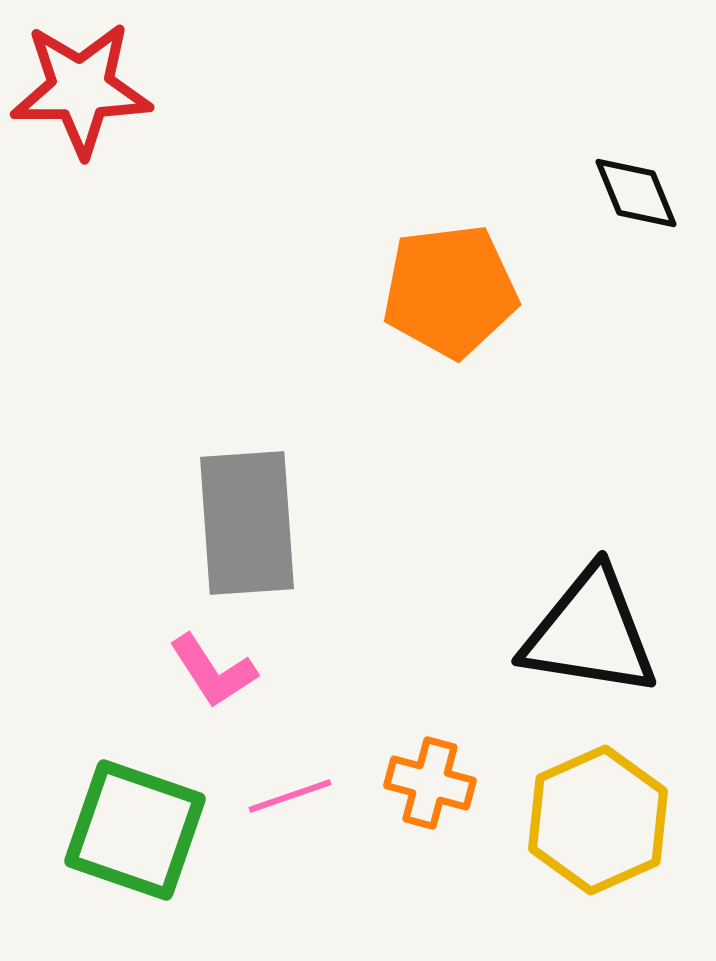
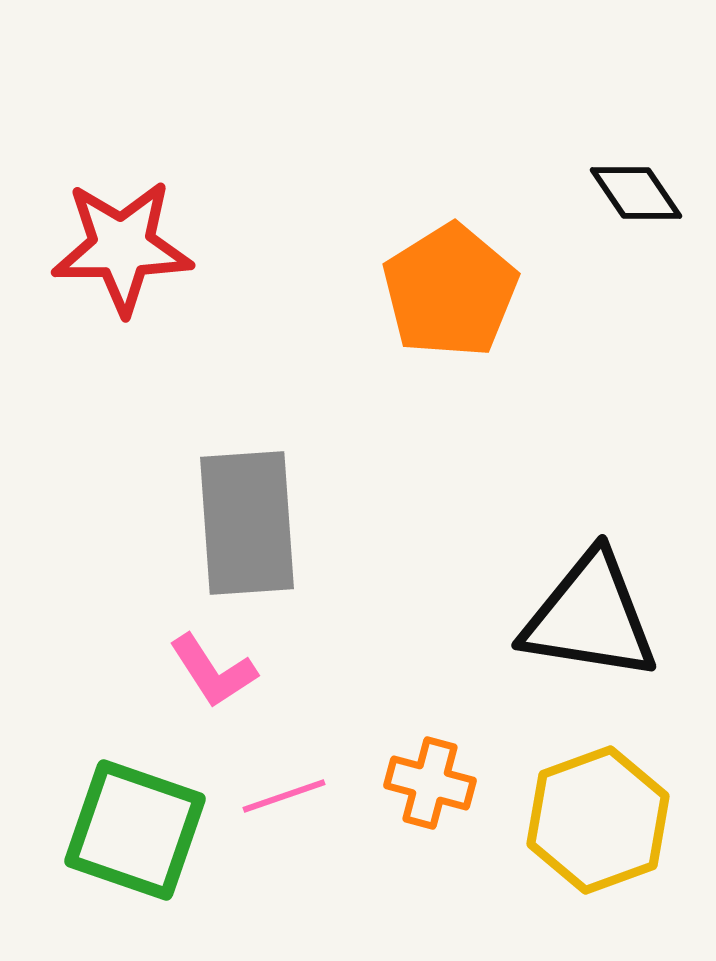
red star: moved 41 px right, 158 px down
black diamond: rotated 12 degrees counterclockwise
orange pentagon: rotated 25 degrees counterclockwise
black triangle: moved 16 px up
pink line: moved 6 px left
yellow hexagon: rotated 4 degrees clockwise
